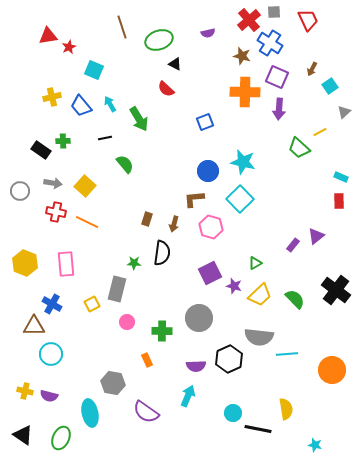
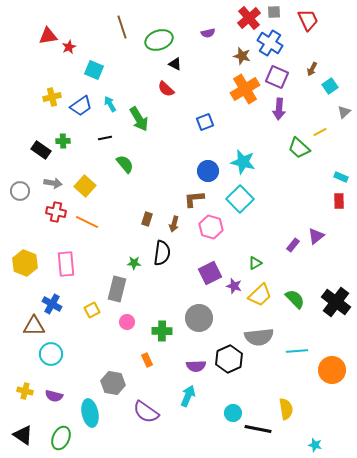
red cross at (249, 20): moved 2 px up
orange cross at (245, 92): moved 3 px up; rotated 32 degrees counterclockwise
blue trapezoid at (81, 106): rotated 85 degrees counterclockwise
black cross at (336, 290): moved 12 px down
yellow square at (92, 304): moved 6 px down
gray semicircle at (259, 337): rotated 12 degrees counterclockwise
cyan line at (287, 354): moved 10 px right, 3 px up
purple semicircle at (49, 396): moved 5 px right
